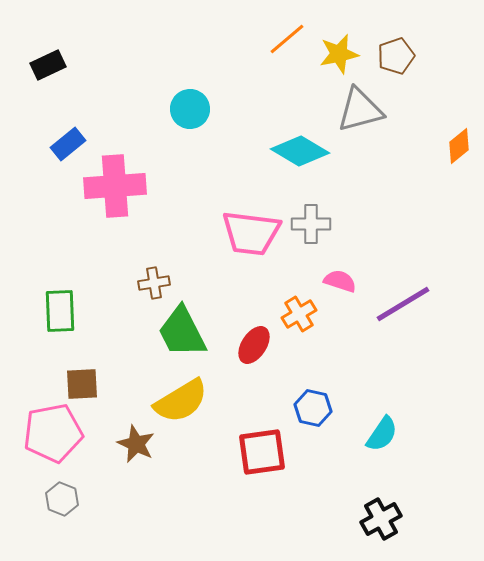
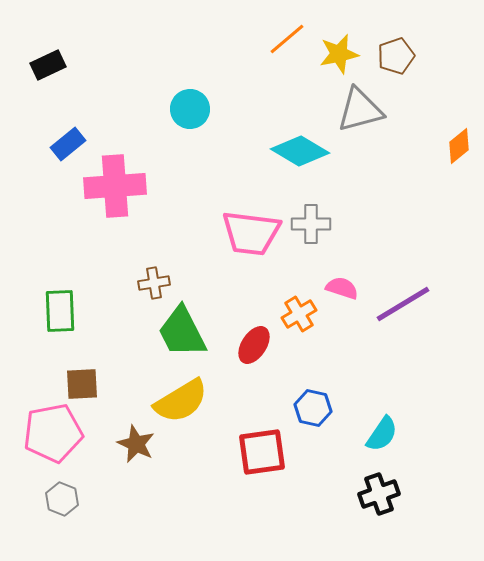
pink semicircle: moved 2 px right, 7 px down
black cross: moved 2 px left, 25 px up; rotated 9 degrees clockwise
